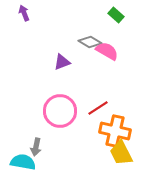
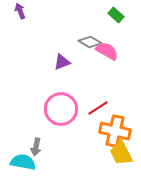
purple arrow: moved 4 px left, 2 px up
pink circle: moved 1 px right, 2 px up
